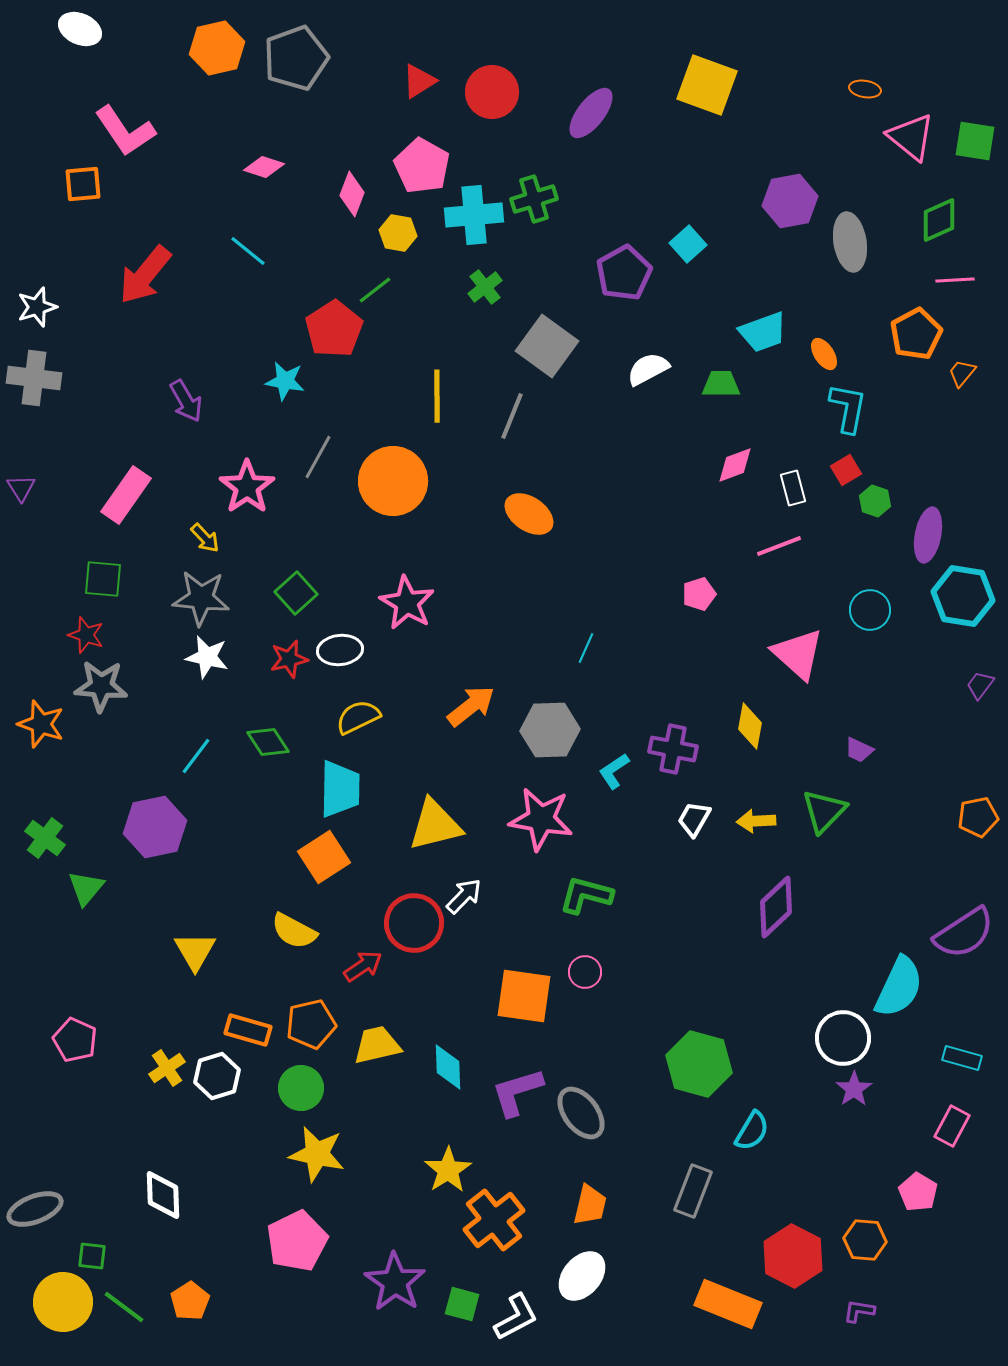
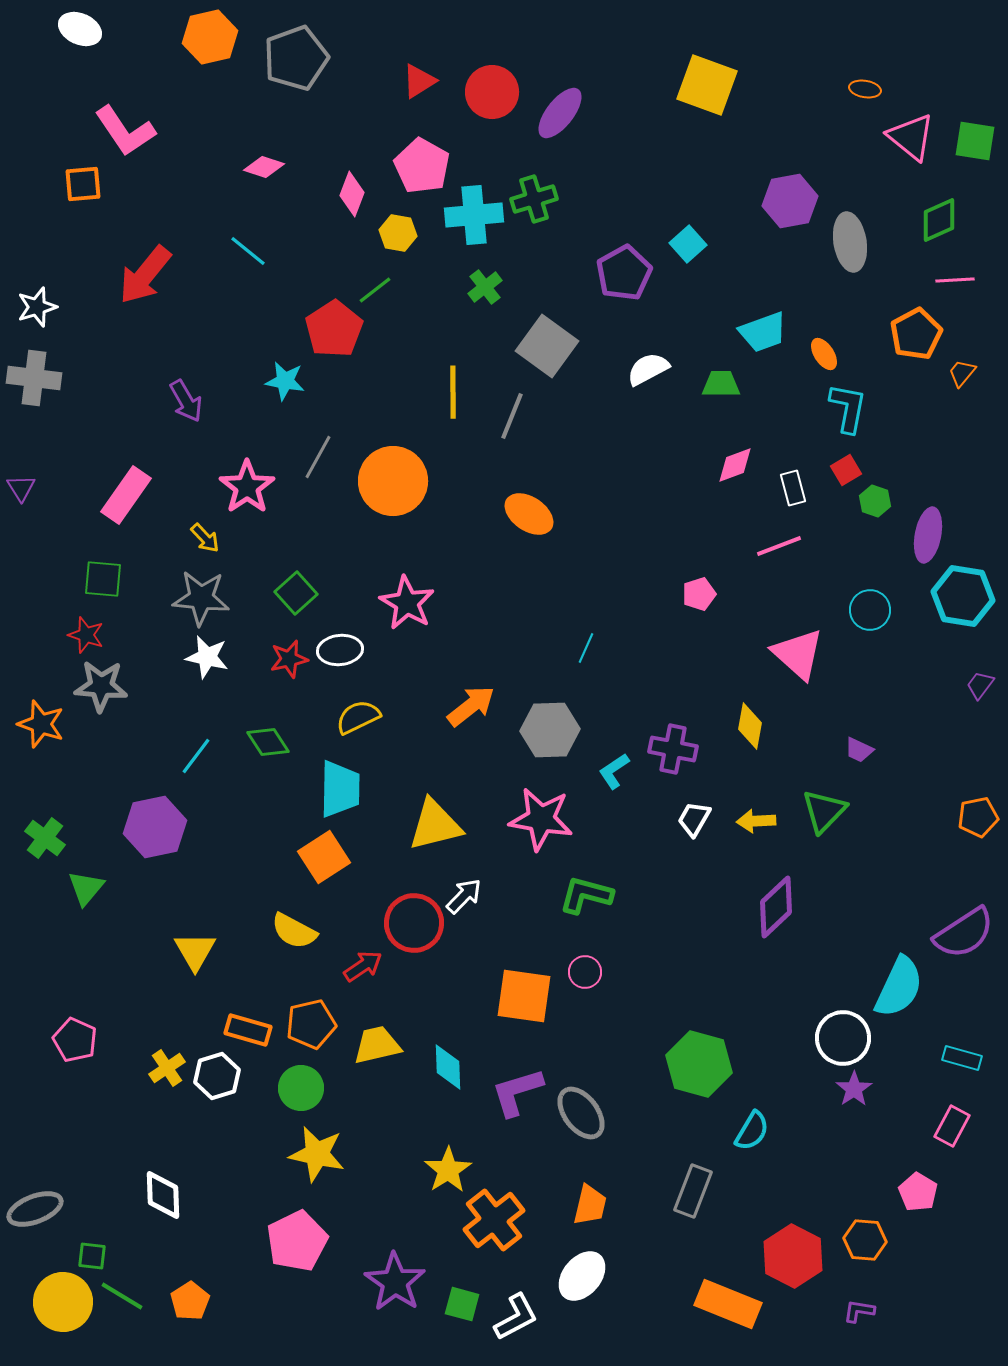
orange hexagon at (217, 48): moved 7 px left, 11 px up
purple ellipse at (591, 113): moved 31 px left
yellow line at (437, 396): moved 16 px right, 4 px up
green line at (124, 1307): moved 2 px left, 11 px up; rotated 6 degrees counterclockwise
